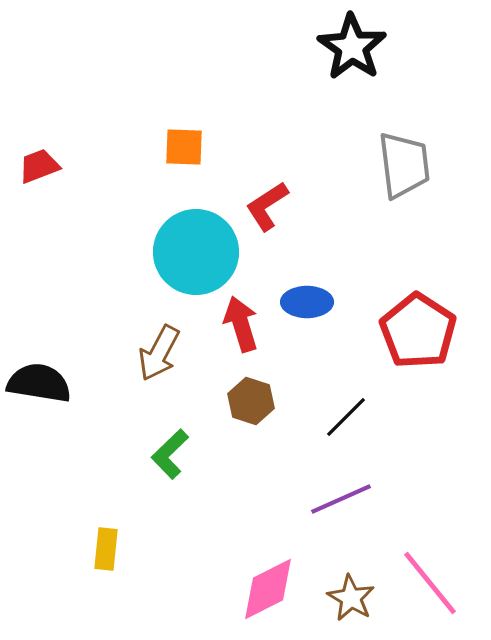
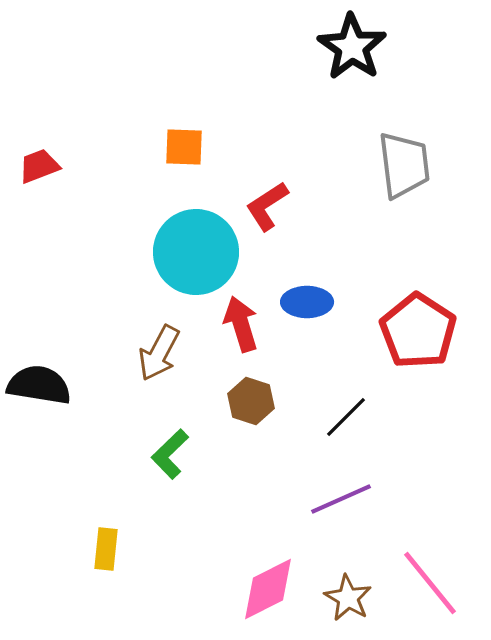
black semicircle: moved 2 px down
brown star: moved 3 px left
